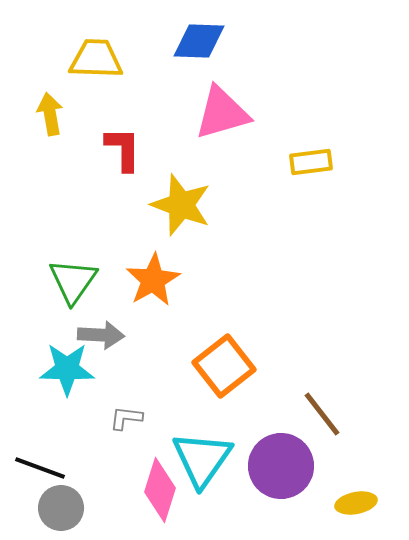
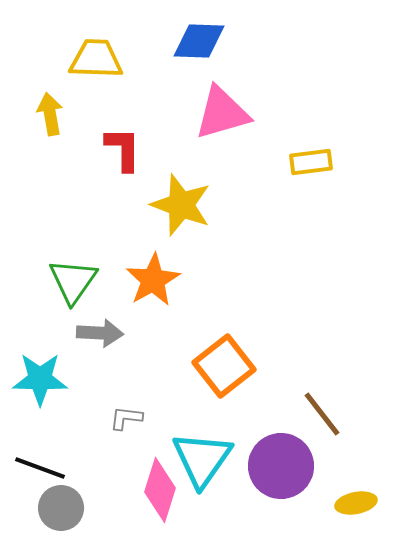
gray arrow: moved 1 px left, 2 px up
cyan star: moved 27 px left, 10 px down
